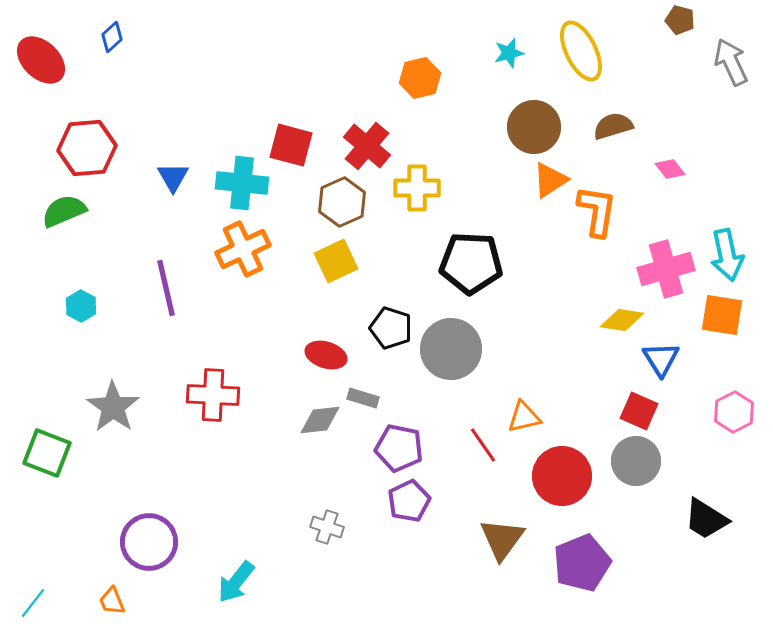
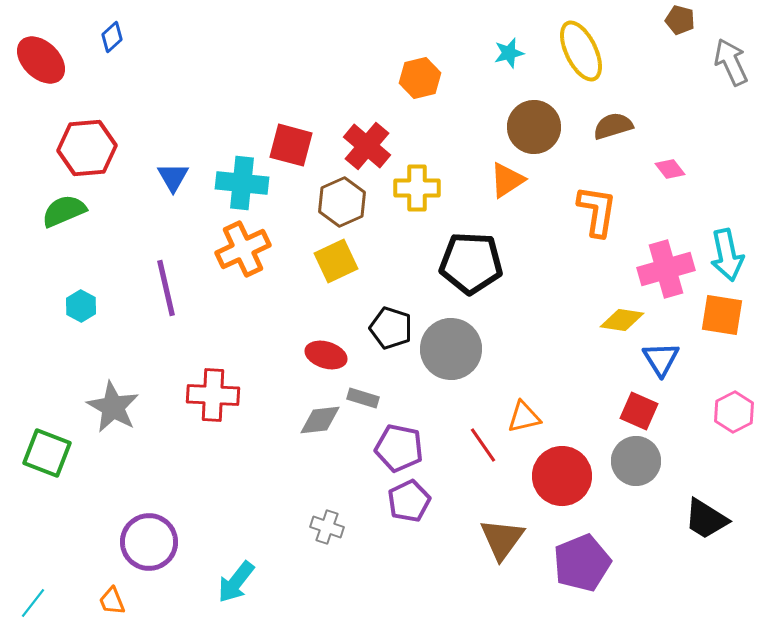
orange triangle at (550, 180): moved 43 px left
gray star at (113, 407): rotated 6 degrees counterclockwise
